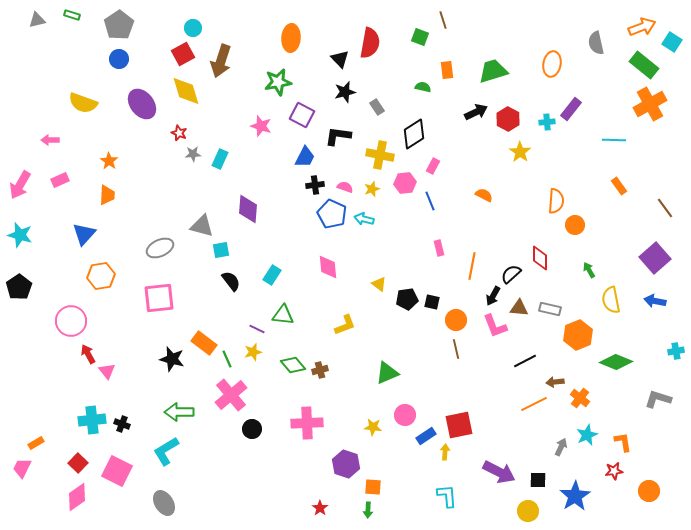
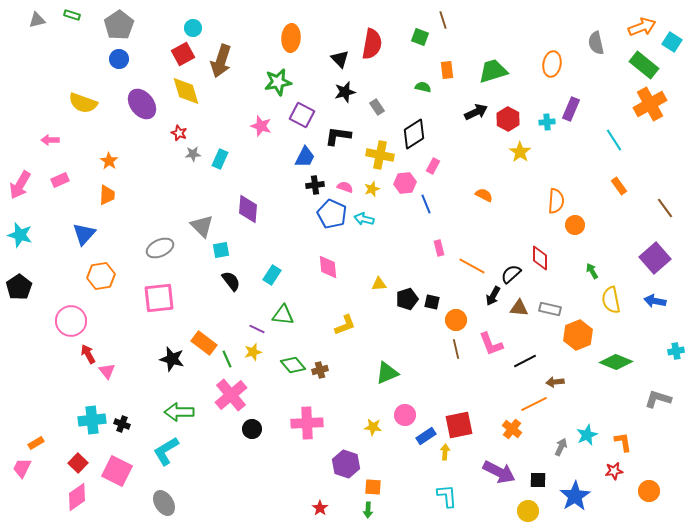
red semicircle at (370, 43): moved 2 px right, 1 px down
purple rectangle at (571, 109): rotated 15 degrees counterclockwise
cyan line at (614, 140): rotated 55 degrees clockwise
blue line at (430, 201): moved 4 px left, 3 px down
gray triangle at (202, 226): rotated 30 degrees clockwise
orange line at (472, 266): rotated 72 degrees counterclockwise
green arrow at (589, 270): moved 3 px right, 1 px down
yellow triangle at (379, 284): rotated 42 degrees counterclockwise
black pentagon at (407, 299): rotated 10 degrees counterclockwise
pink L-shape at (495, 326): moved 4 px left, 18 px down
orange cross at (580, 398): moved 68 px left, 31 px down
